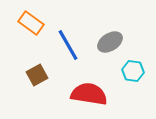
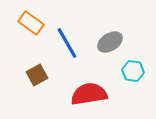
blue line: moved 1 px left, 2 px up
red semicircle: rotated 18 degrees counterclockwise
